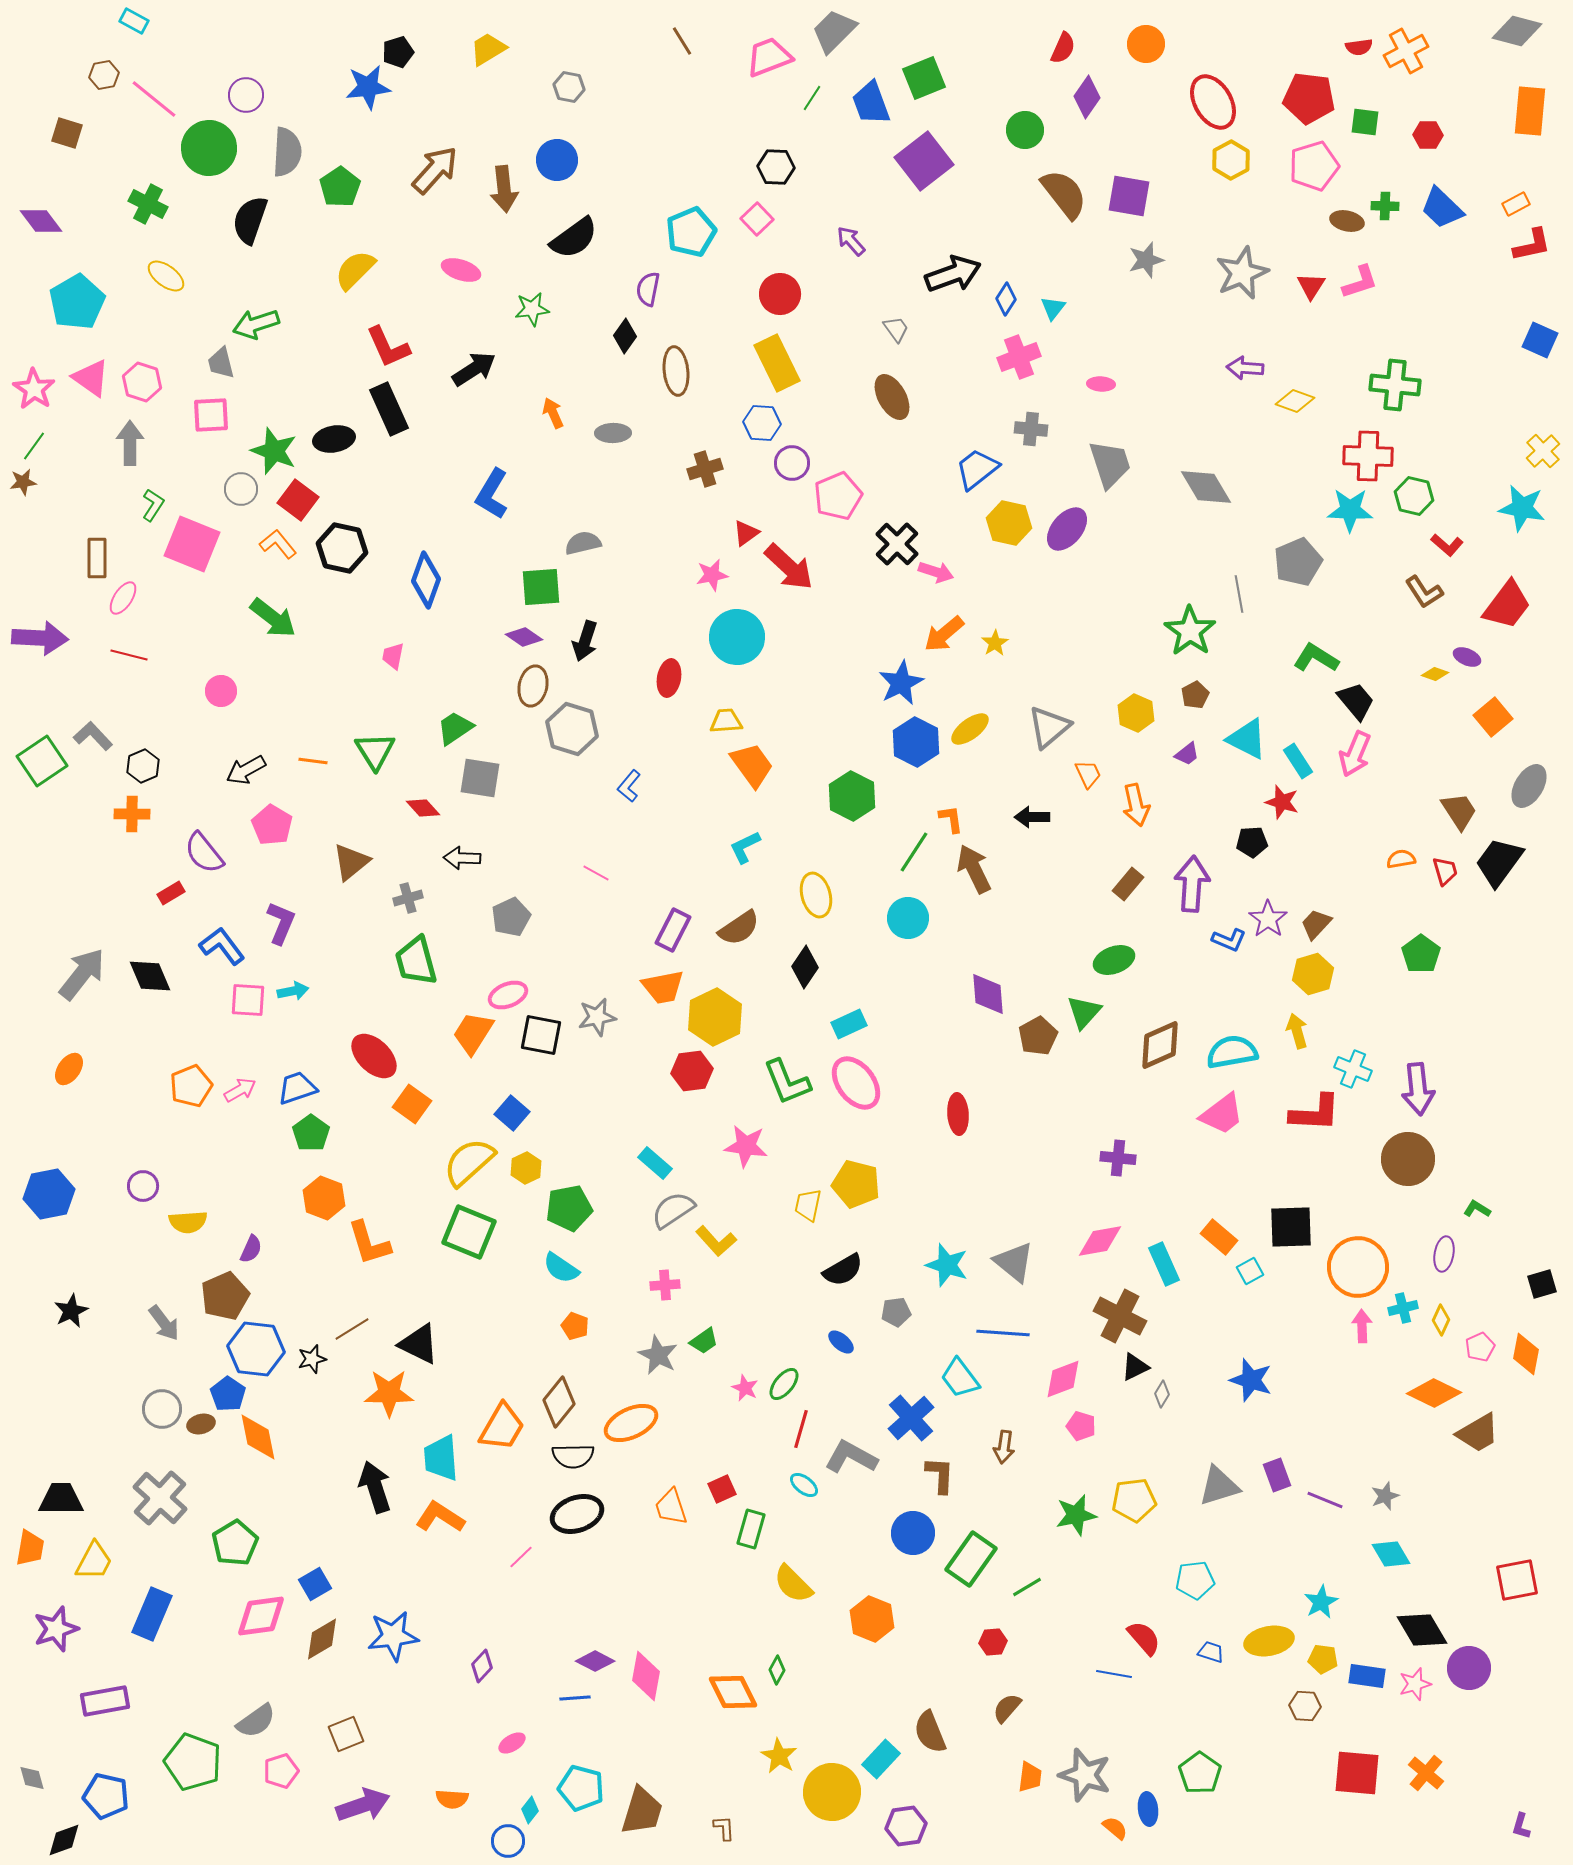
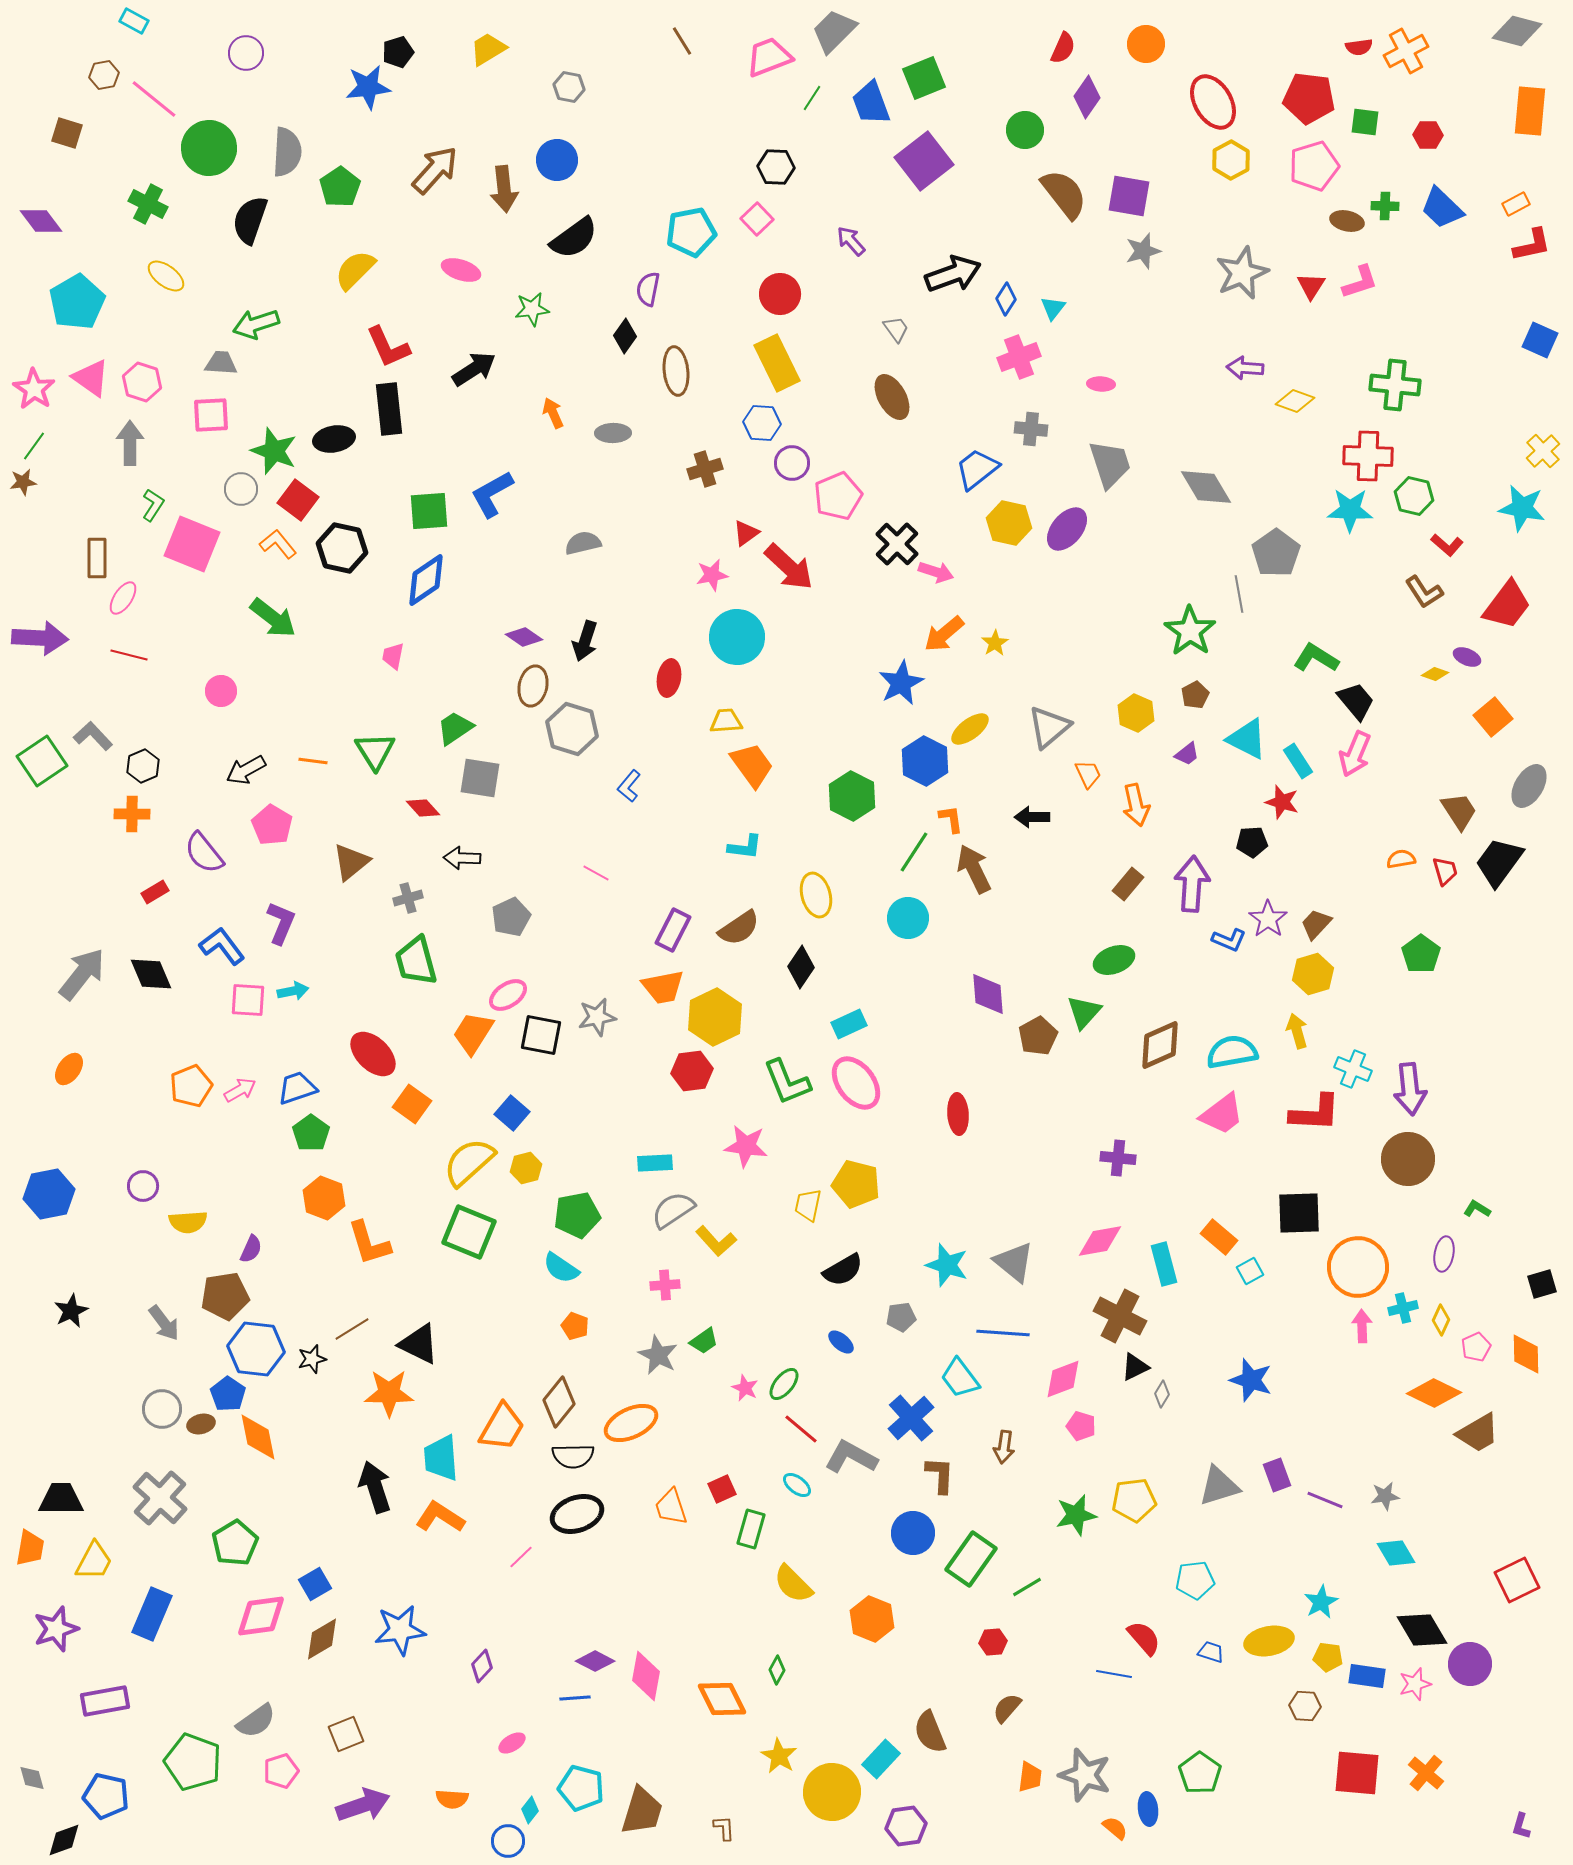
purple circle at (246, 95): moved 42 px up
cyan pentagon at (691, 232): rotated 12 degrees clockwise
gray star at (1146, 260): moved 3 px left, 9 px up
gray trapezoid at (221, 363): rotated 108 degrees clockwise
black rectangle at (389, 409): rotated 18 degrees clockwise
blue L-shape at (492, 494): rotated 30 degrees clockwise
gray pentagon at (1298, 562): moved 22 px left, 9 px up; rotated 12 degrees counterclockwise
blue diamond at (426, 580): rotated 36 degrees clockwise
green square at (541, 587): moved 112 px left, 76 px up
blue hexagon at (916, 742): moved 9 px right, 19 px down
cyan L-shape at (745, 847): rotated 147 degrees counterclockwise
red rectangle at (171, 893): moved 16 px left, 1 px up
black diamond at (805, 967): moved 4 px left
black diamond at (150, 976): moved 1 px right, 2 px up
pink ellipse at (508, 995): rotated 12 degrees counterclockwise
red ellipse at (374, 1056): moved 1 px left, 2 px up
purple arrow at (1418, 1089): moved 8 px left
cyan rectangle at (655, 1163): rotated 44 degrees counterclockwise
yellow hexagon at (526, 1168): rotated 12 degrees clockwise
green pentagon at (569, 1208): moved 8 px right, 7 px down
black square at (1291, 1227): moved 8 px right, 14 px up
cyan rectangle at (1164, 1264): rotated 9 degrees clockwise
brown pentagon at (225, 1296): rotated 15 degrees clockwise
gray pentagon at (896, 1312): moved 5 px right, 5 px down
pink pentagon at (1480, 1347): moved 4 px left
orange diamond at (1526, 1354): rotated 12 degrees counterclockwise
red line at (801, 1429): rotated 66 degrees counterclockwise
cyan ellipse at (804, 1485): moved 7 px left
gray star at (1385, 1496): rotated 12 degrees clockwise
cyan diamond at (1391, 1554): moved 5 px right, 1 px up
red square at (1517, 1580): rotated 15 degrees counterclockwise
blue star at (393, 1636): moved 7 px right, 6 px up
yellow pentagon at (1323, 1659): moved 5 px right, 2 px up
purple circle at (1469, 1668): moved 1 px right, 4 px up
orange diamond at (733, 1692): moved 11 px left, 7 px down
